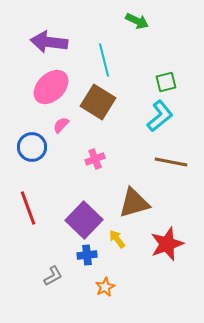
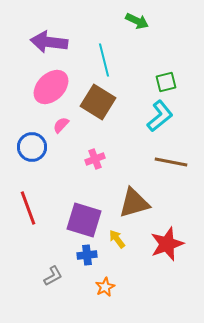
purple square: rotated 27 degrees counterclockwise
